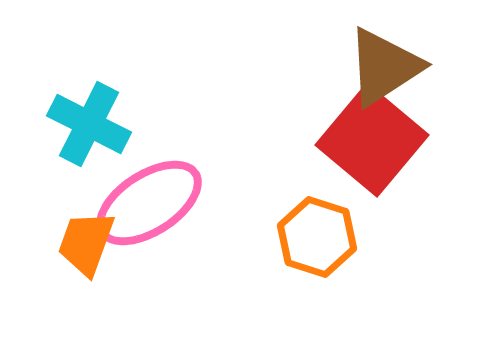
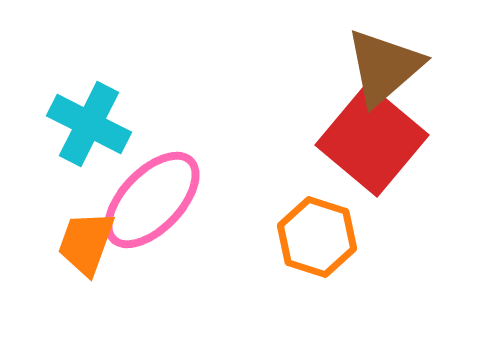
brown triangle: rotated 8 degrees counterclockwise
pink ellipse: moved 3 px right, 3 px up; rotated 13 degrees counterclockwise
